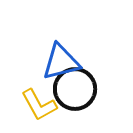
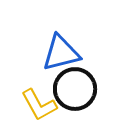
blue triangle: moved 9 px up
